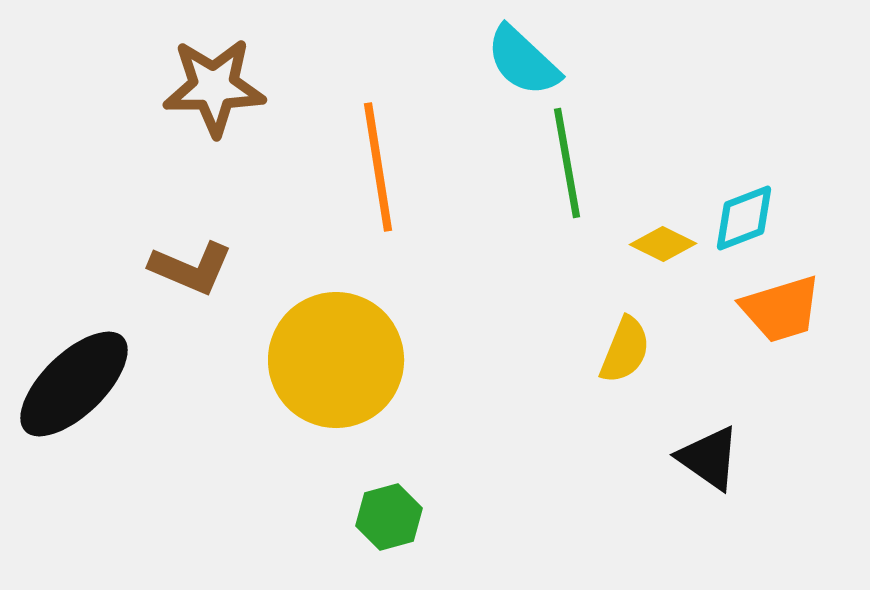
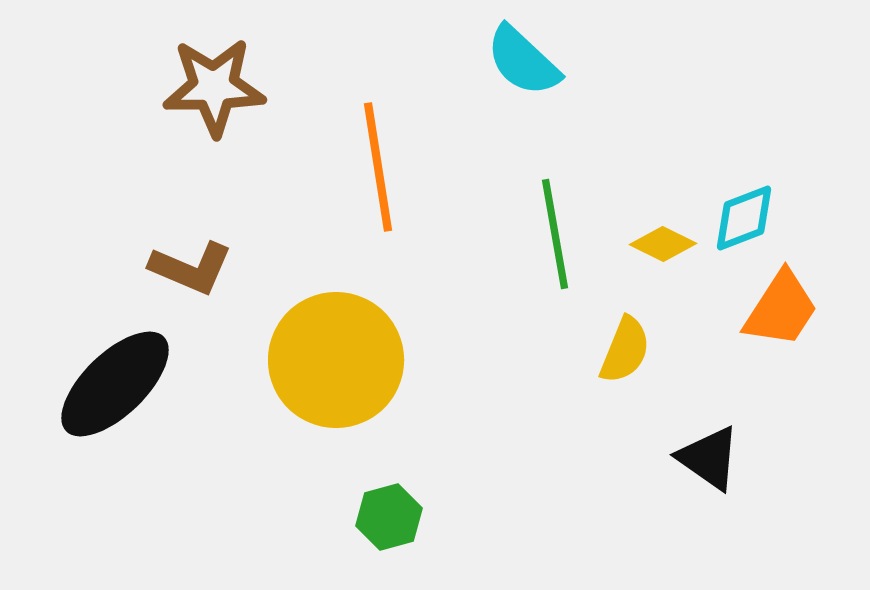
green line: moved 12 px left, 71 px down
orange trapezoid: rotated 40 degrees counterclockwise
black ellipse: moved 41 px right
